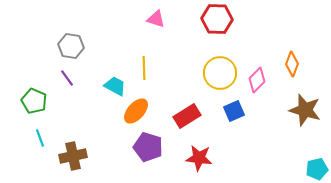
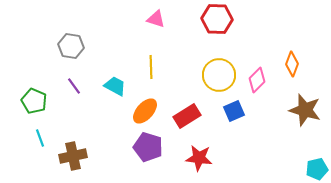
yellow line: moved 7 px right, 1 px up
yellow circle: moved 1 px left, 2 px down
purple line: moved 7 px right, 8 px down
orange ellipse: moved 9 px right
